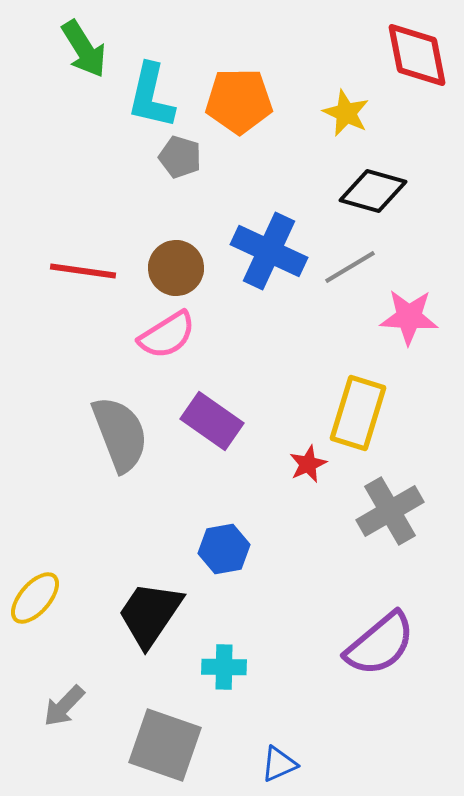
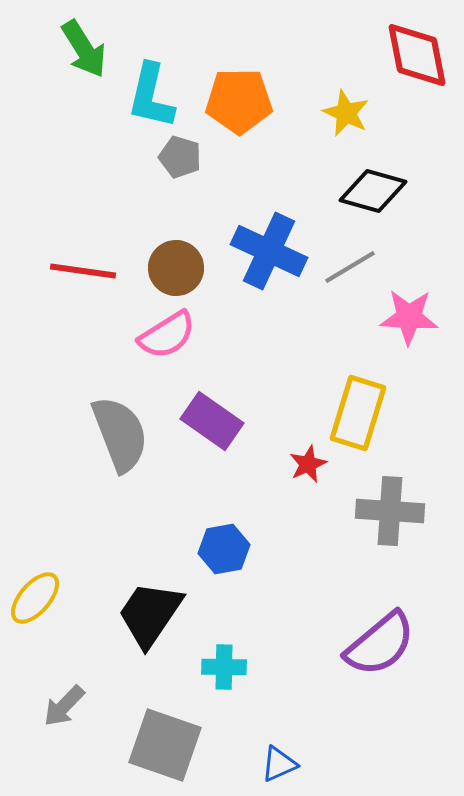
gray cross: rotated 34 degrees clockwise
